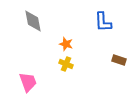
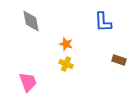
gray diamond: moved 2 px left
